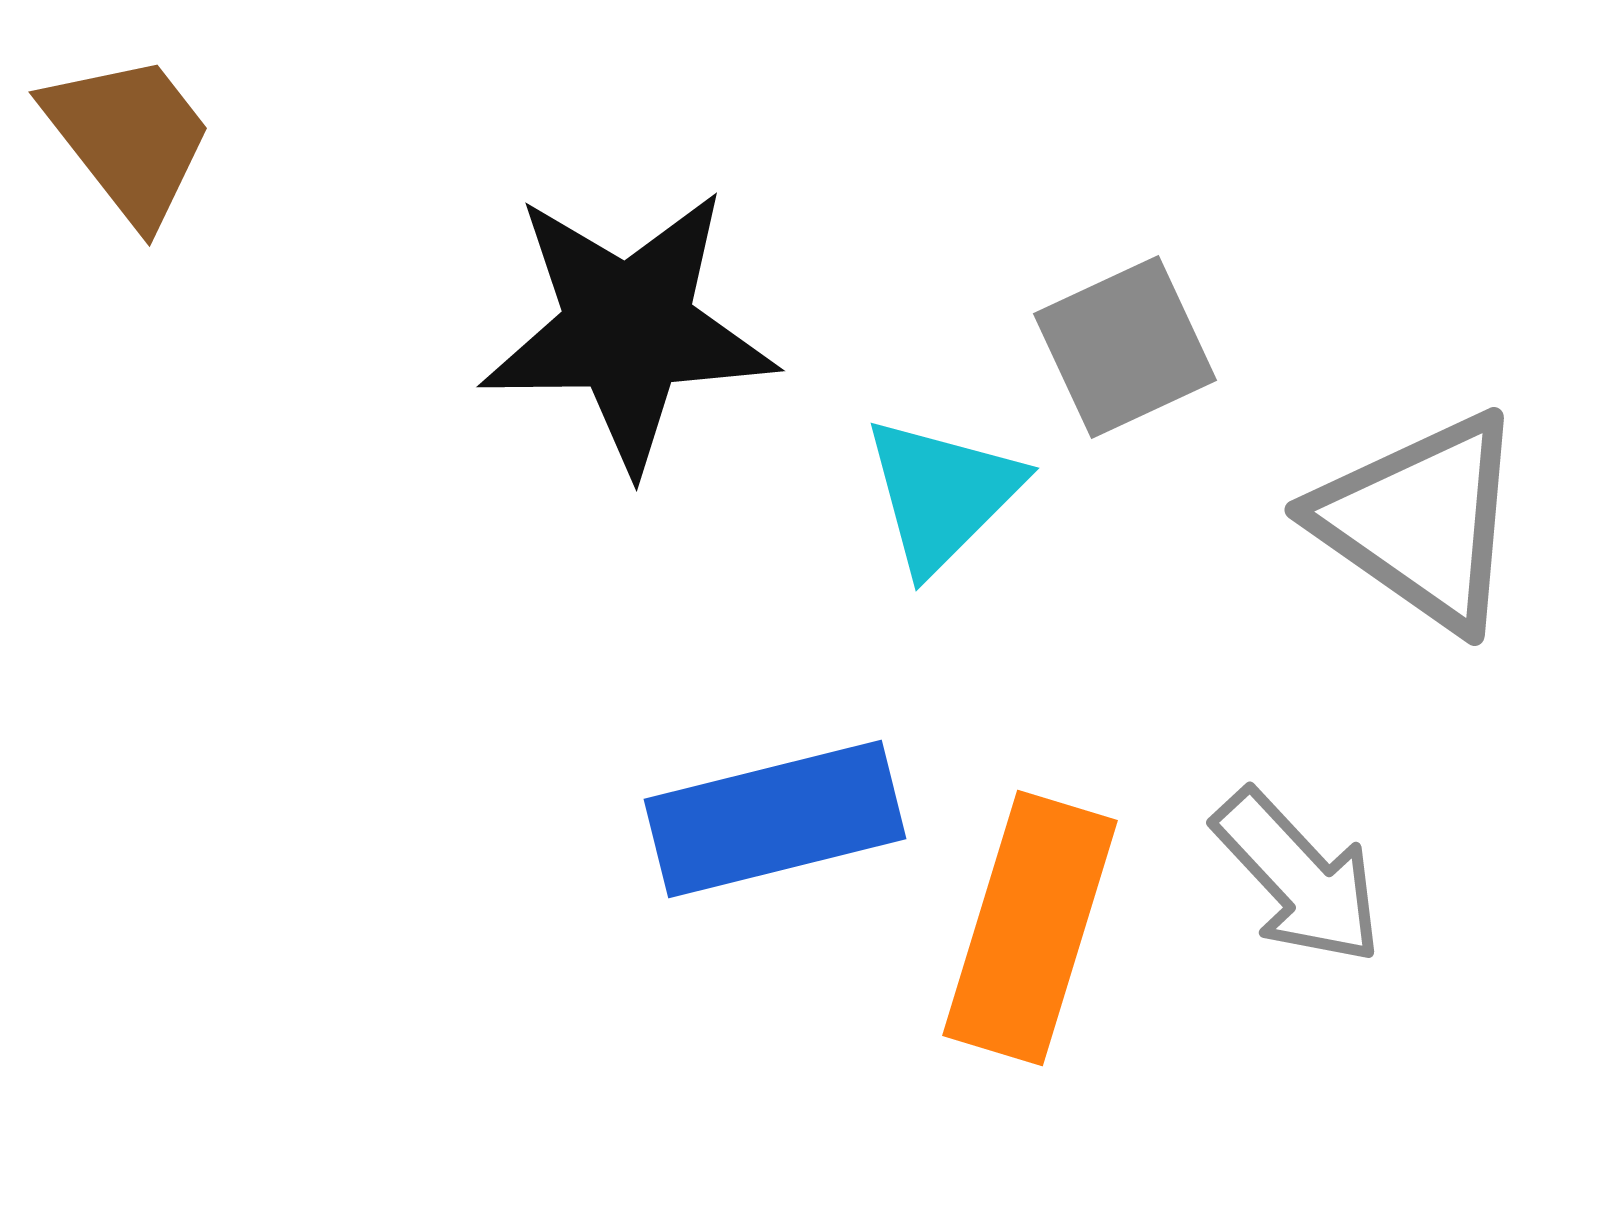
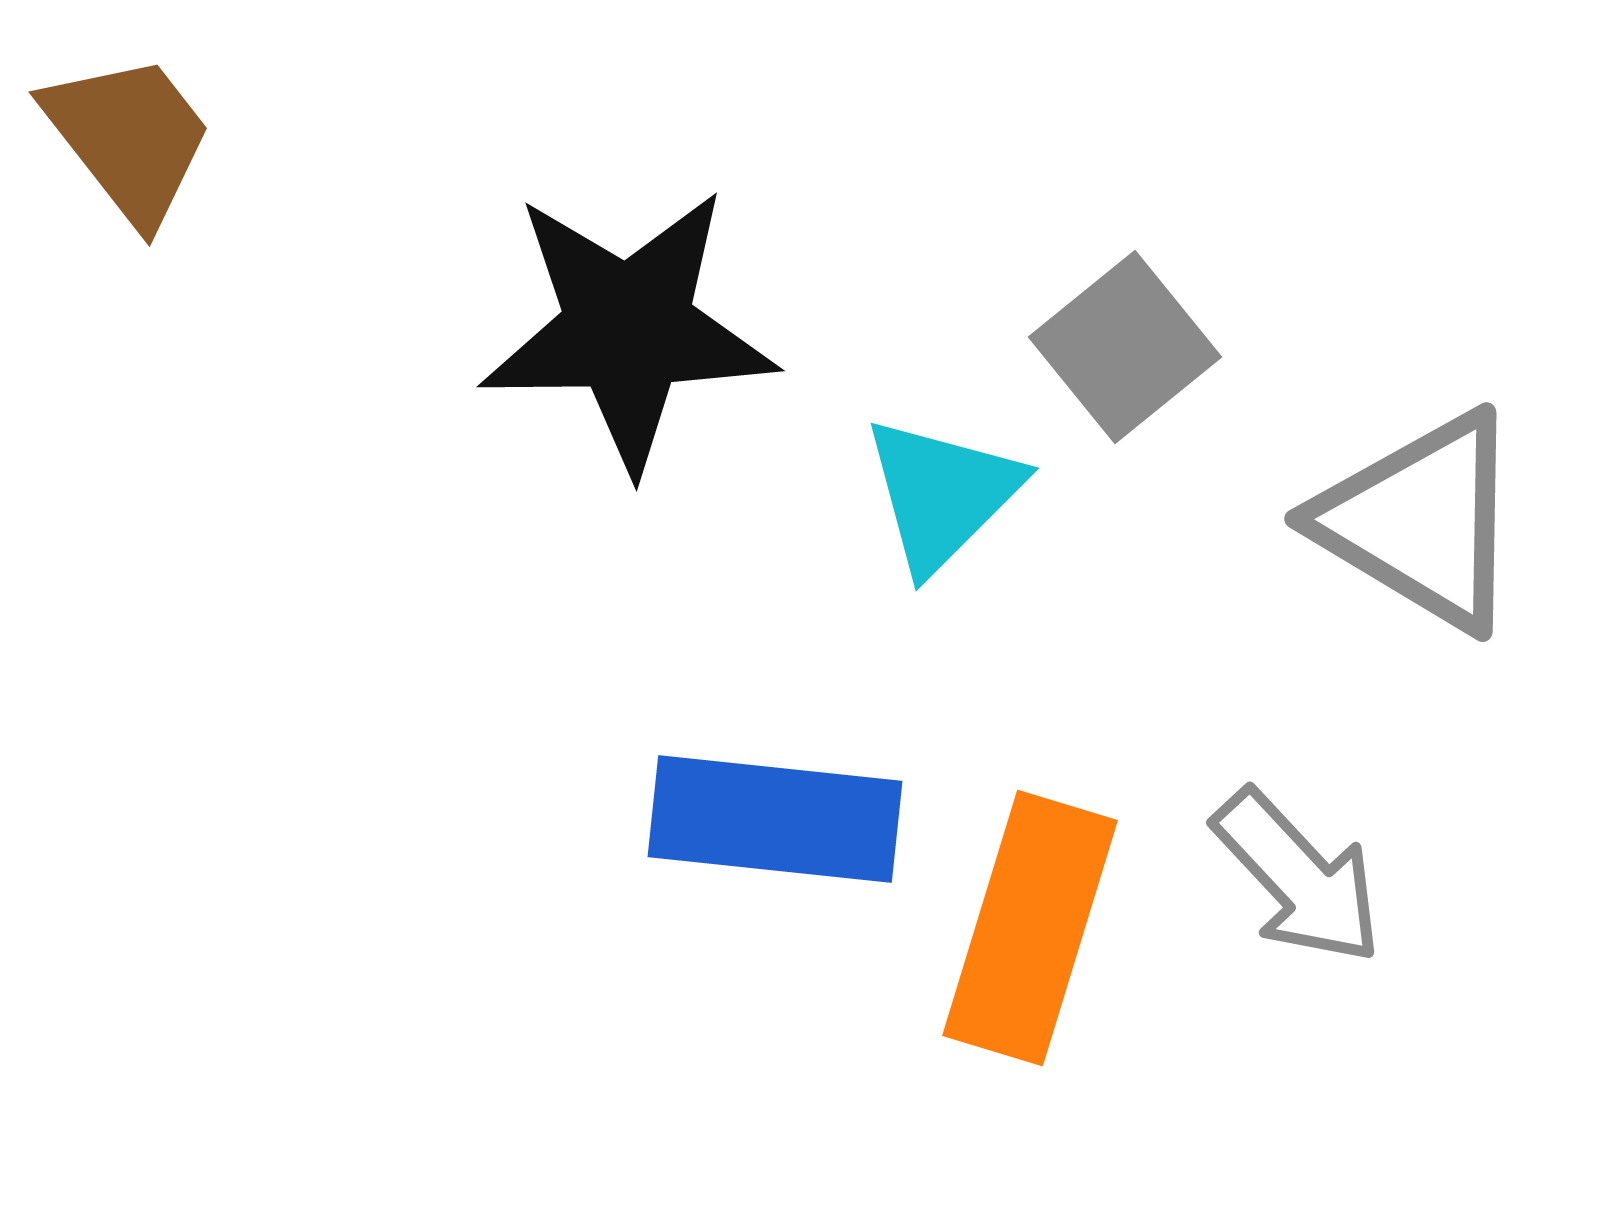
gray square: rotated 14 degrees counterclockwise
gray triangle: rotated 4 degrees counterclockwise
blue rectangle: rotated 20 degrees clockwise
